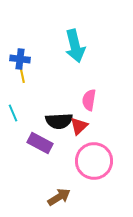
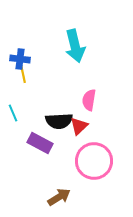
yellow line: moved 1 px right
